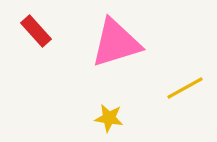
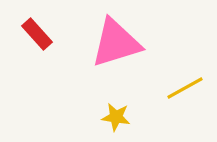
red rectangle: moved 1 px right, 3 px down
yellow star: moved 7 px right, 1 px up
